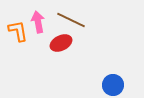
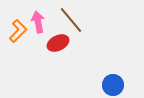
brown line: rotated 24 degrees clockwise
orange L-shape: rotated 55 degrees clockwise
red ellipse: moved 3 px left
